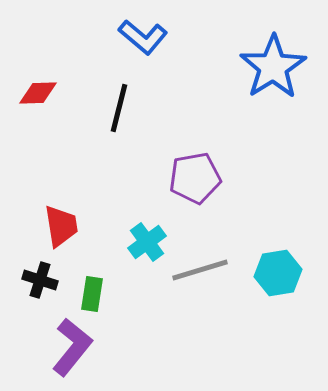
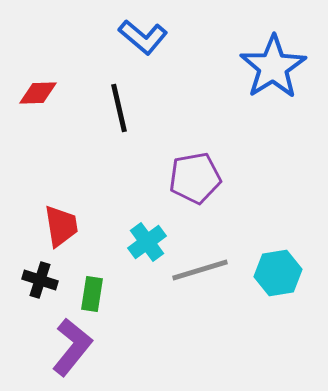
black line: rotated 27 degrees counterclockwise
